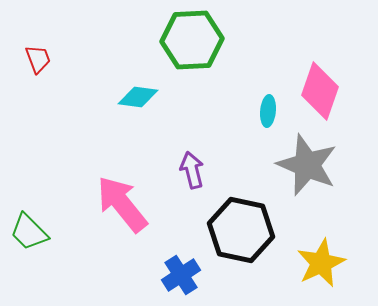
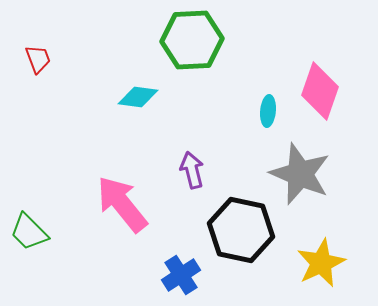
gray star: moved 7 px left, 9 px down
